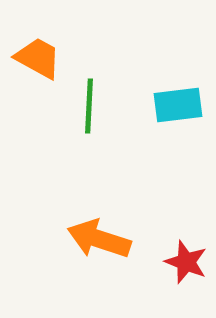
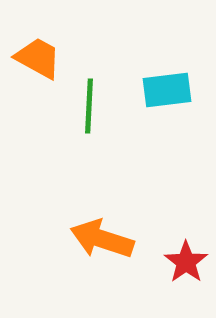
cyan rectangle: moved 11 px left, 15 px up
orange arrow: moved 3 px right
red star: rotated 15 degrees clockwise
